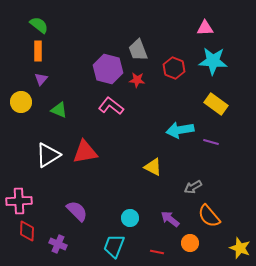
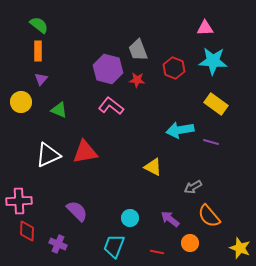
white triangle: rotated 8 degrees clockwise
